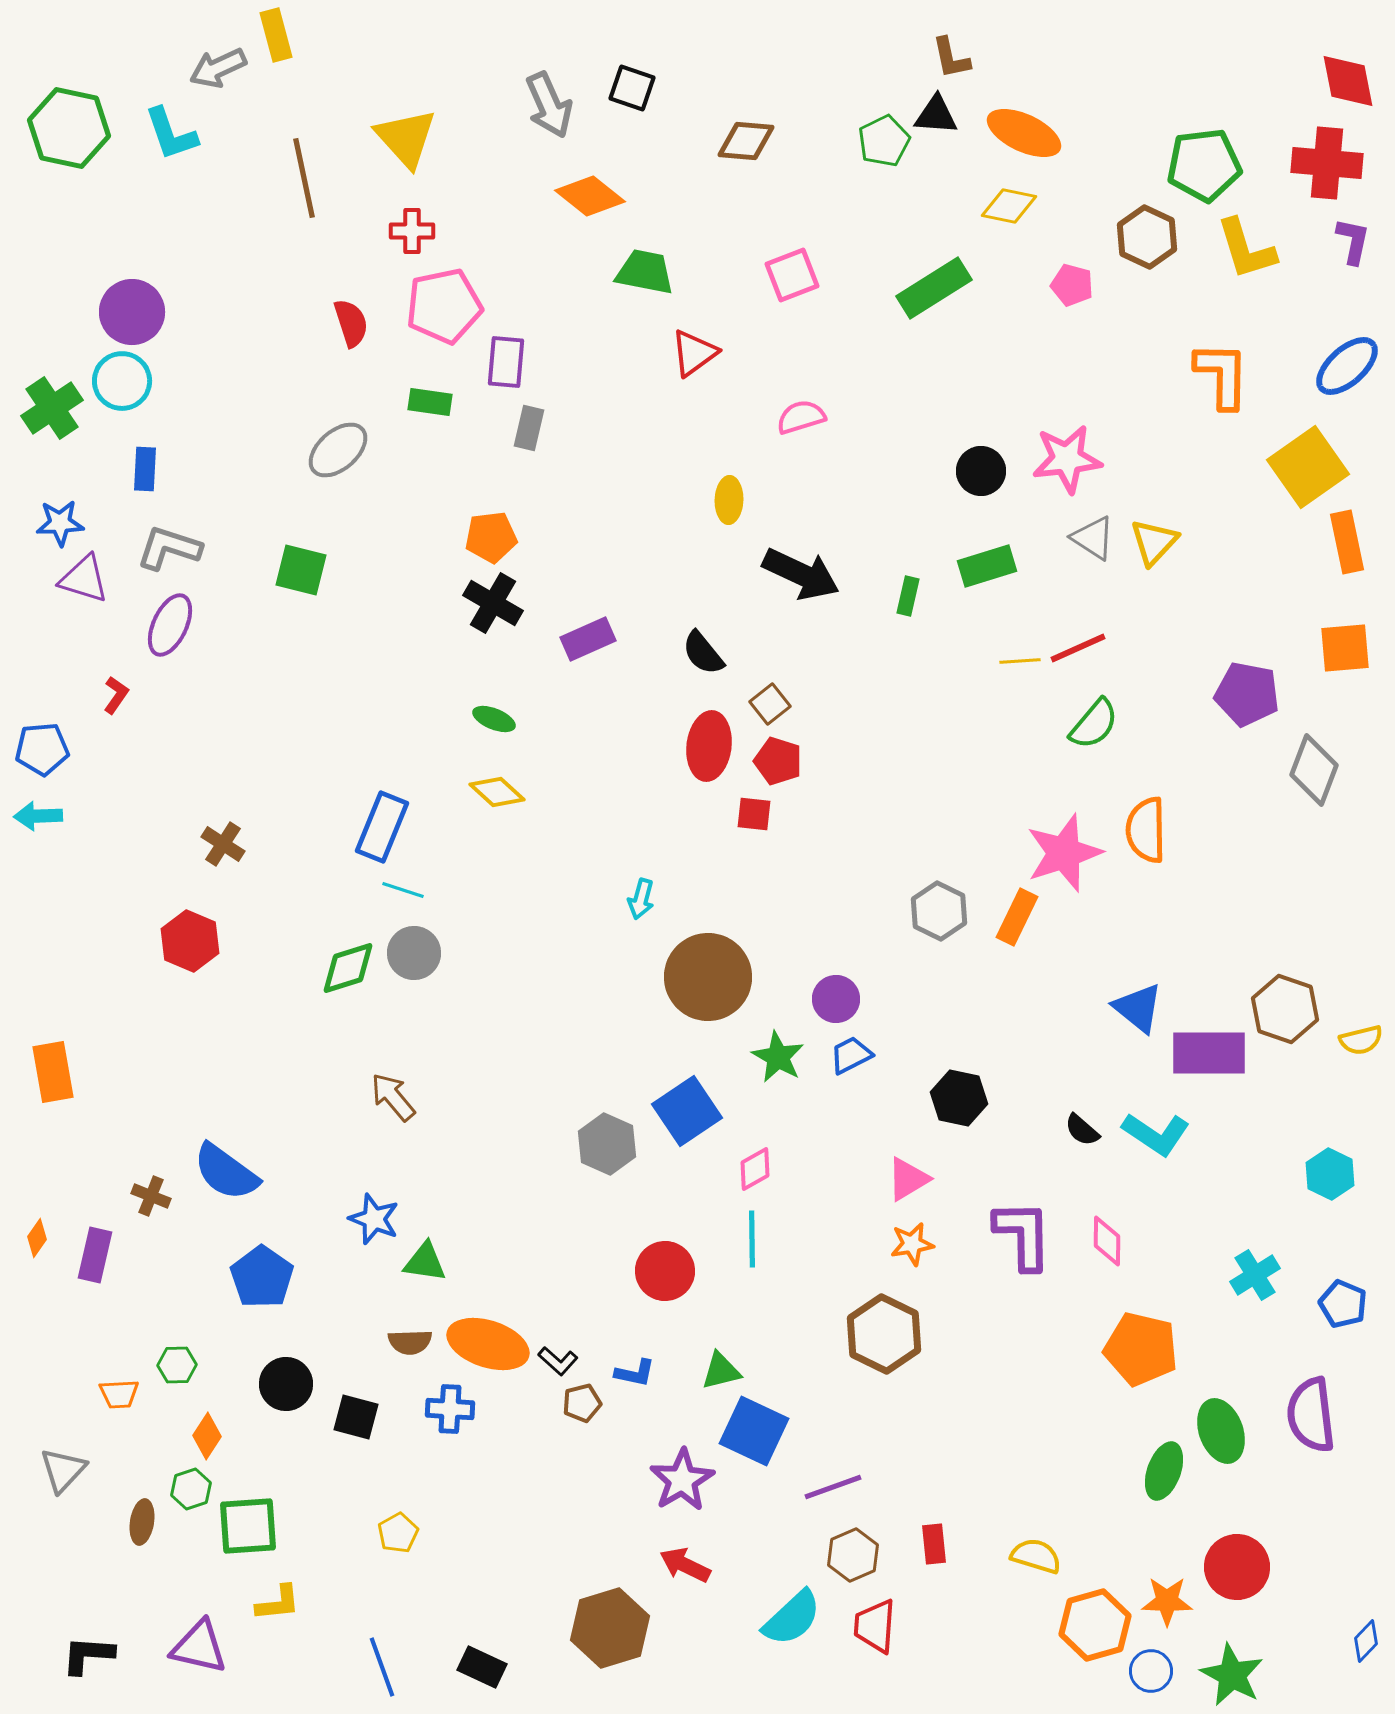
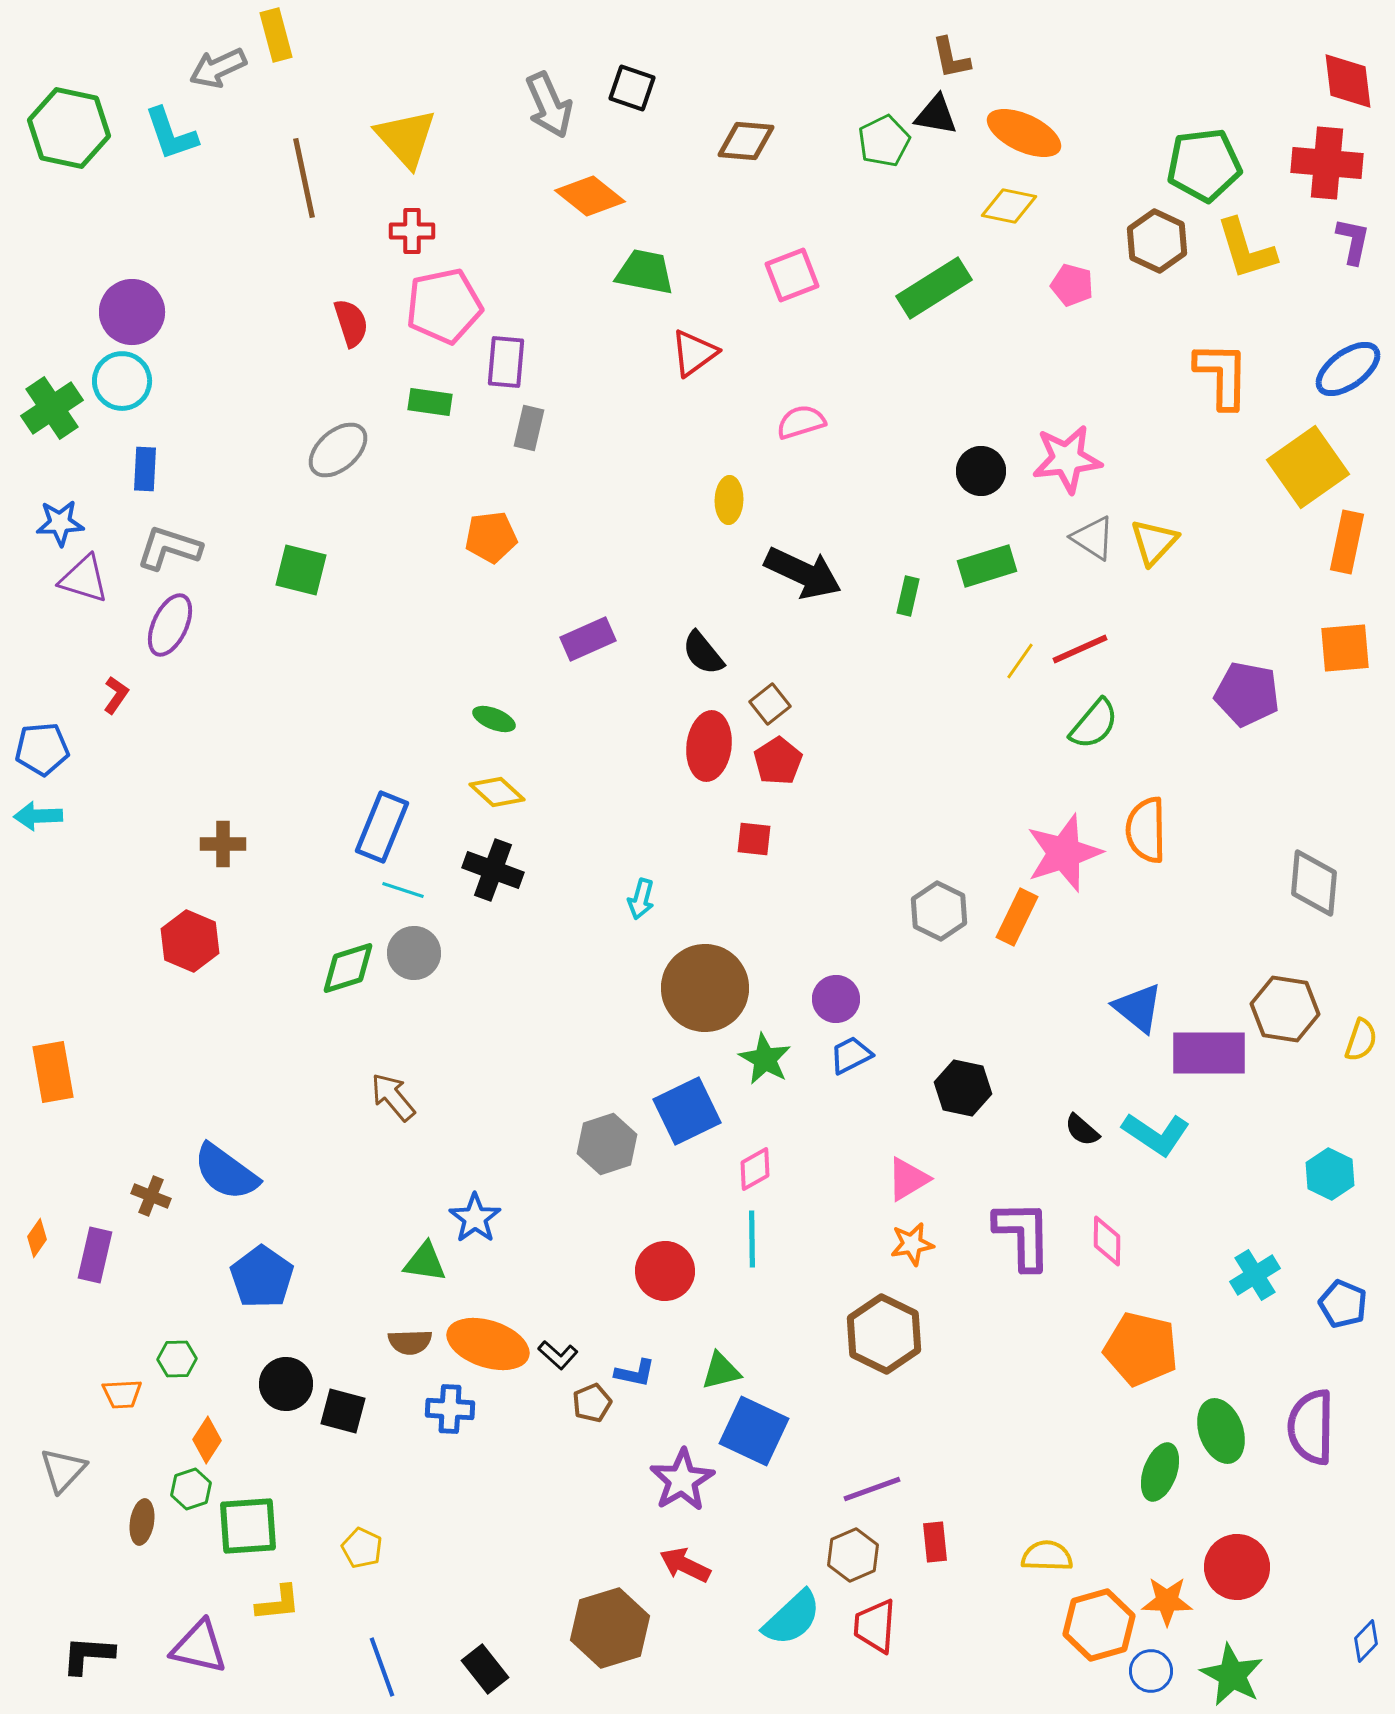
red diamond at (1348, 81): rotated 4 degrees clockwise
black triangle at (936, 115): rotated 6 degrees clockwise
brown hexagon at (1147, 237): moved 10 px right, 4 px down
blue ellipse at (1347, 366): moved 1 px right, 3 px down; rotated 6 degrees clockwise
pink semicircle at (801, 417): moved 5 px down
orange rectangle at (1347, 542): rotated 24 degrees clockwise
black arrow at (801, 574): moved 2 px right, 1 px up
black cross at (493, 603): moved 267 px down; rotated 10 degrees counterclockwise
red line at (1078, 648): moved 2 px right, 1 px down
yellow line at (1020, 661): rotated 51 degrees counterclockwise
red pentagon at (778, 761): rotated 21 degrees clockwise
gray diamond at (1314, 770): moved 113 px down; rotated 16 degrees counterclockwise
red square at (754, 814): moved 25 px down
brown cross at (223, 844): rotated 33 degrees counterclockwise
brown circle at (708, 977): moved 3 px left, 11 px down
brown hexagon at (1285, 1009): rotated 10 degrees counterclockwise
yellow semicircle at (1361, 1040): rotated 57 degrees counterclockwise
green star at (778, 1057): moved 13 px left, 2 px down
black hexagon at (959, 1098): moved 4 px right, 10 px up
blue square at (687, 1111): rotated 8 degrees clockwise
gray hexagon at (607, 1144): rotated 18 degrees clockwise
blue star at (374, 1219): moved 101 px right, 1 px up; rotated 15 degrees clockwise
black L-shape at (558, 1361): moved 6 px up
green hexagon at (177, 1365): moved 6 px up
orange trapezoid at (119, 1394): moved 3 px right
brown pentagon at (582, 1403): moved 10 px right; rotated 9 degrees counterclockwise
purple semicircle at (1311, 1415): moved 12 px down; rotated 8 degrees clockwise
black square at (356, 1417): moved 13 px left, 6 px up
orange diamond at (207, 1436): moved 4 px down
green ellipse at (1164, 1471): moved 4 px left, 1 px down
purple line at (833, 1487): moved 39 px right, 2 px down
yellow pentagon at (398, 1533): moved 36 px left, 15 px down; rotated 18 degrees counterclockwise
red rectangle at (934, 1544): moved 1 px right, 2 px up
yellow semicircle at (1036, 1556): moved 11 px right; rotated 15 degrees counterclockwise
orange hexagon at (1095, 1625): moved 4 px right
black rectangle at (482, 1667): moved 3 px right, 2 px down; rotated 27 degrees clockwise
